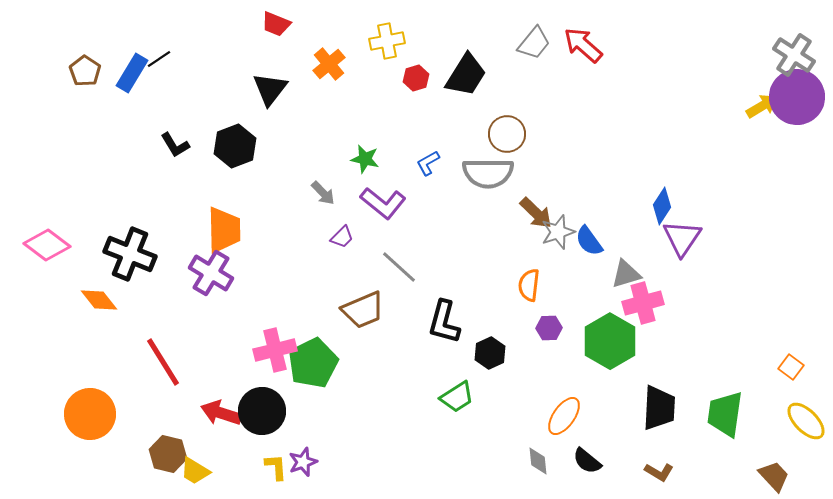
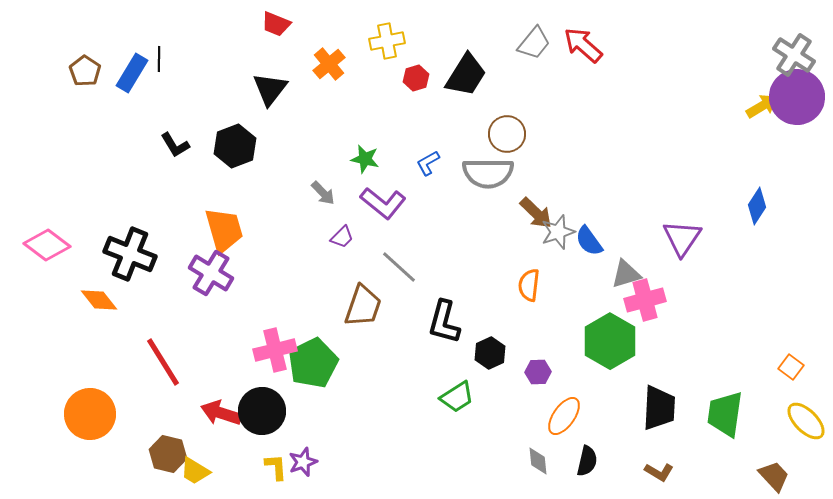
black line at (159, 59): rotated 55 degrees counterclockwise
blue diamond at (662, 206): moved 95 px right
orange trapezoid at (224, 230): rotated 15 degrees counterclockwise
pink cross at (643, 303): moved 2 px right, 3 px up
brown trapezoid at (363, 310): moved 4 px up; rotated 48 degrees counterclockwise
purple hexagon at (549, 328): moved 11 px left, 44 px down
black semicircle at (587, 461): rotated 116 degrees counterclockwise
